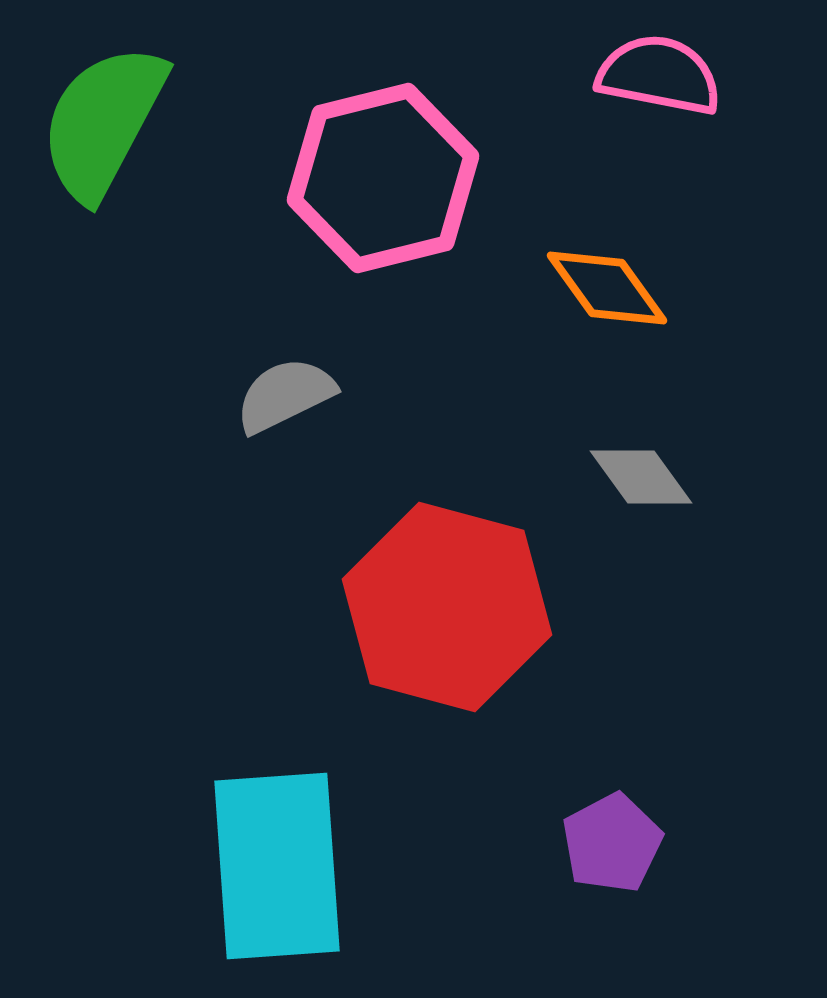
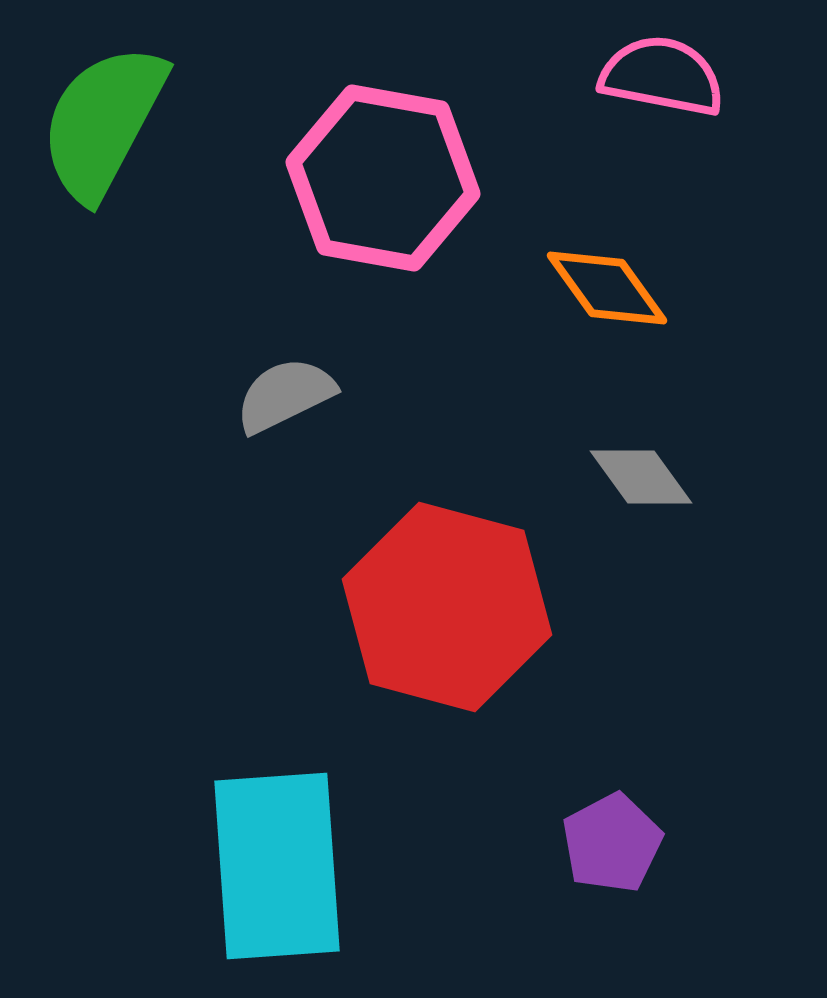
pink semicircle: moved 3 px right, 1 px down
pink hexagon: rotated 24 degrees clockwise
